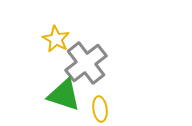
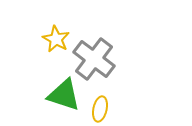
gray cross: moved 8 px right, 4 px up; rotated 15 degrees counterclockwise
yellow ellipse: rotated 20 degrees clockwise
